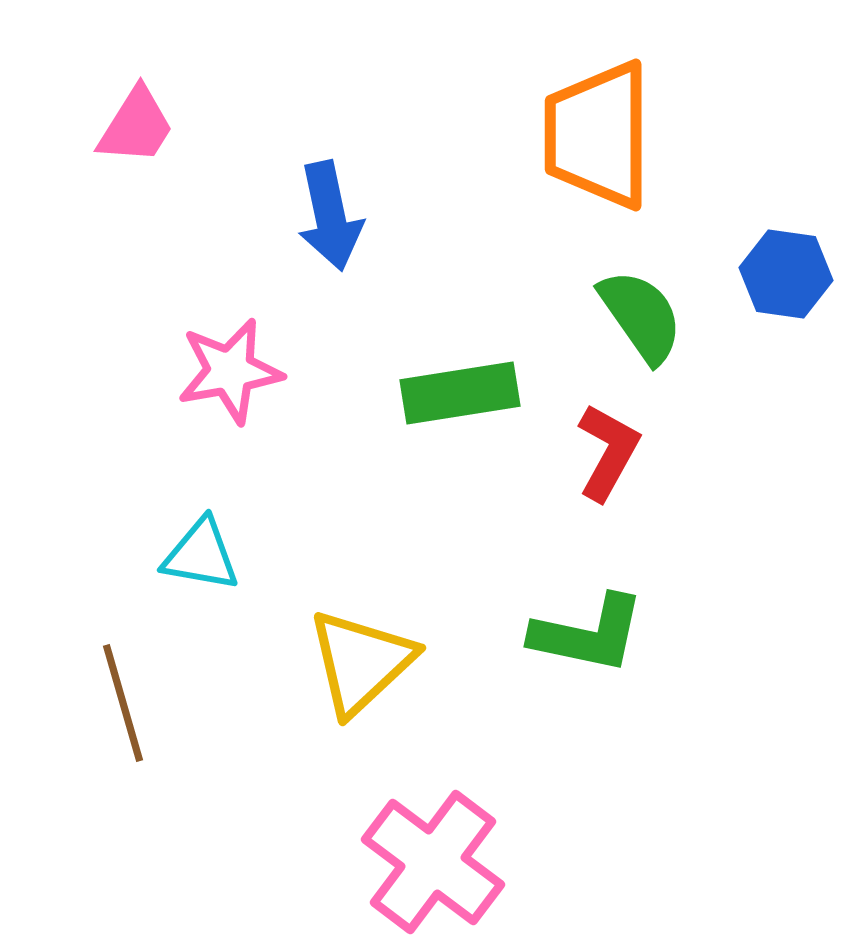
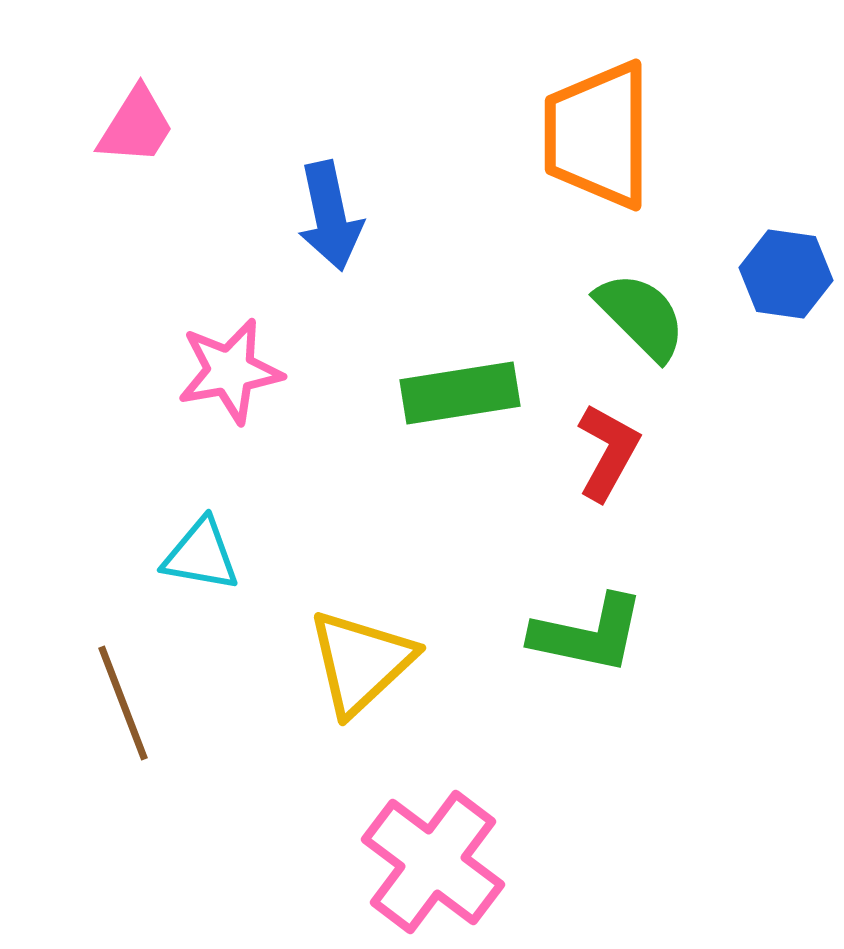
green semicircle: rotated 10 degrees counterclockwise
brown line: rotated 5 degrees counterclockwise
